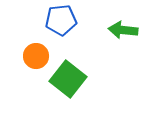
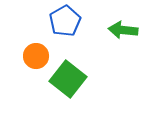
blue pentagon: moved 4 px right, 1 px down; rotated 24 degrees counterclockwise
